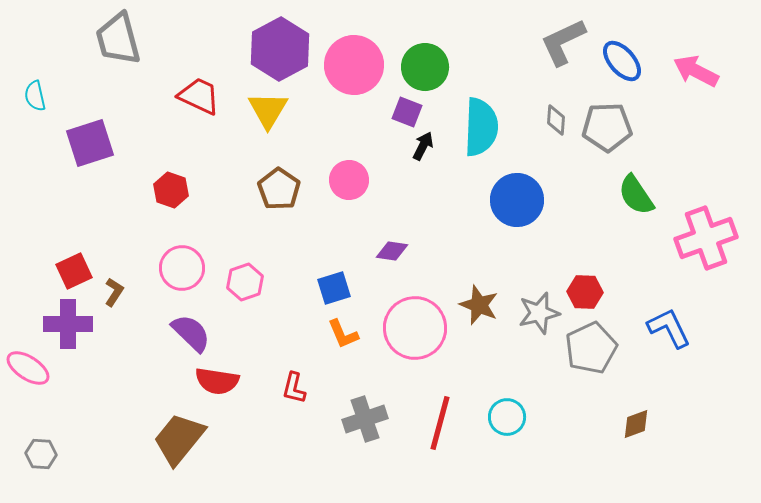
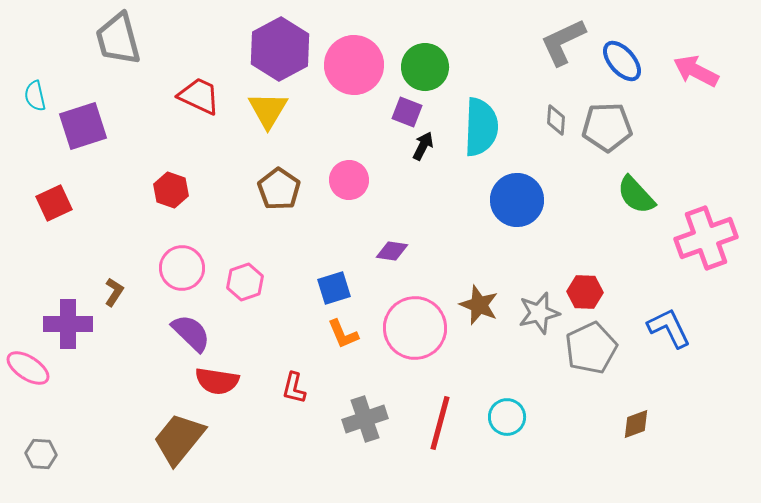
purple square at (90, 143): moved 7 px left, 17 px up
green semicircle at (636, 195): rotated 9 degrees counterclockwise
red square at (74, 271): moved 20 px left, 68 px up
